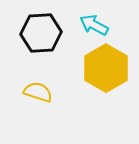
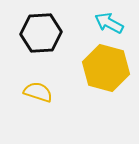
cyan arrow: moved 15 px right, 2 px up
yellow hexagon: rotated 15 degrees counterclockwise
